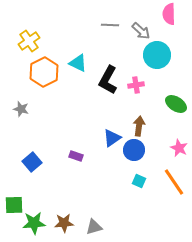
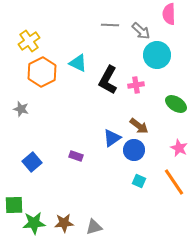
orange hexagon: moved 2 px left
brown arrow: rotated 120 degrees clockwise
